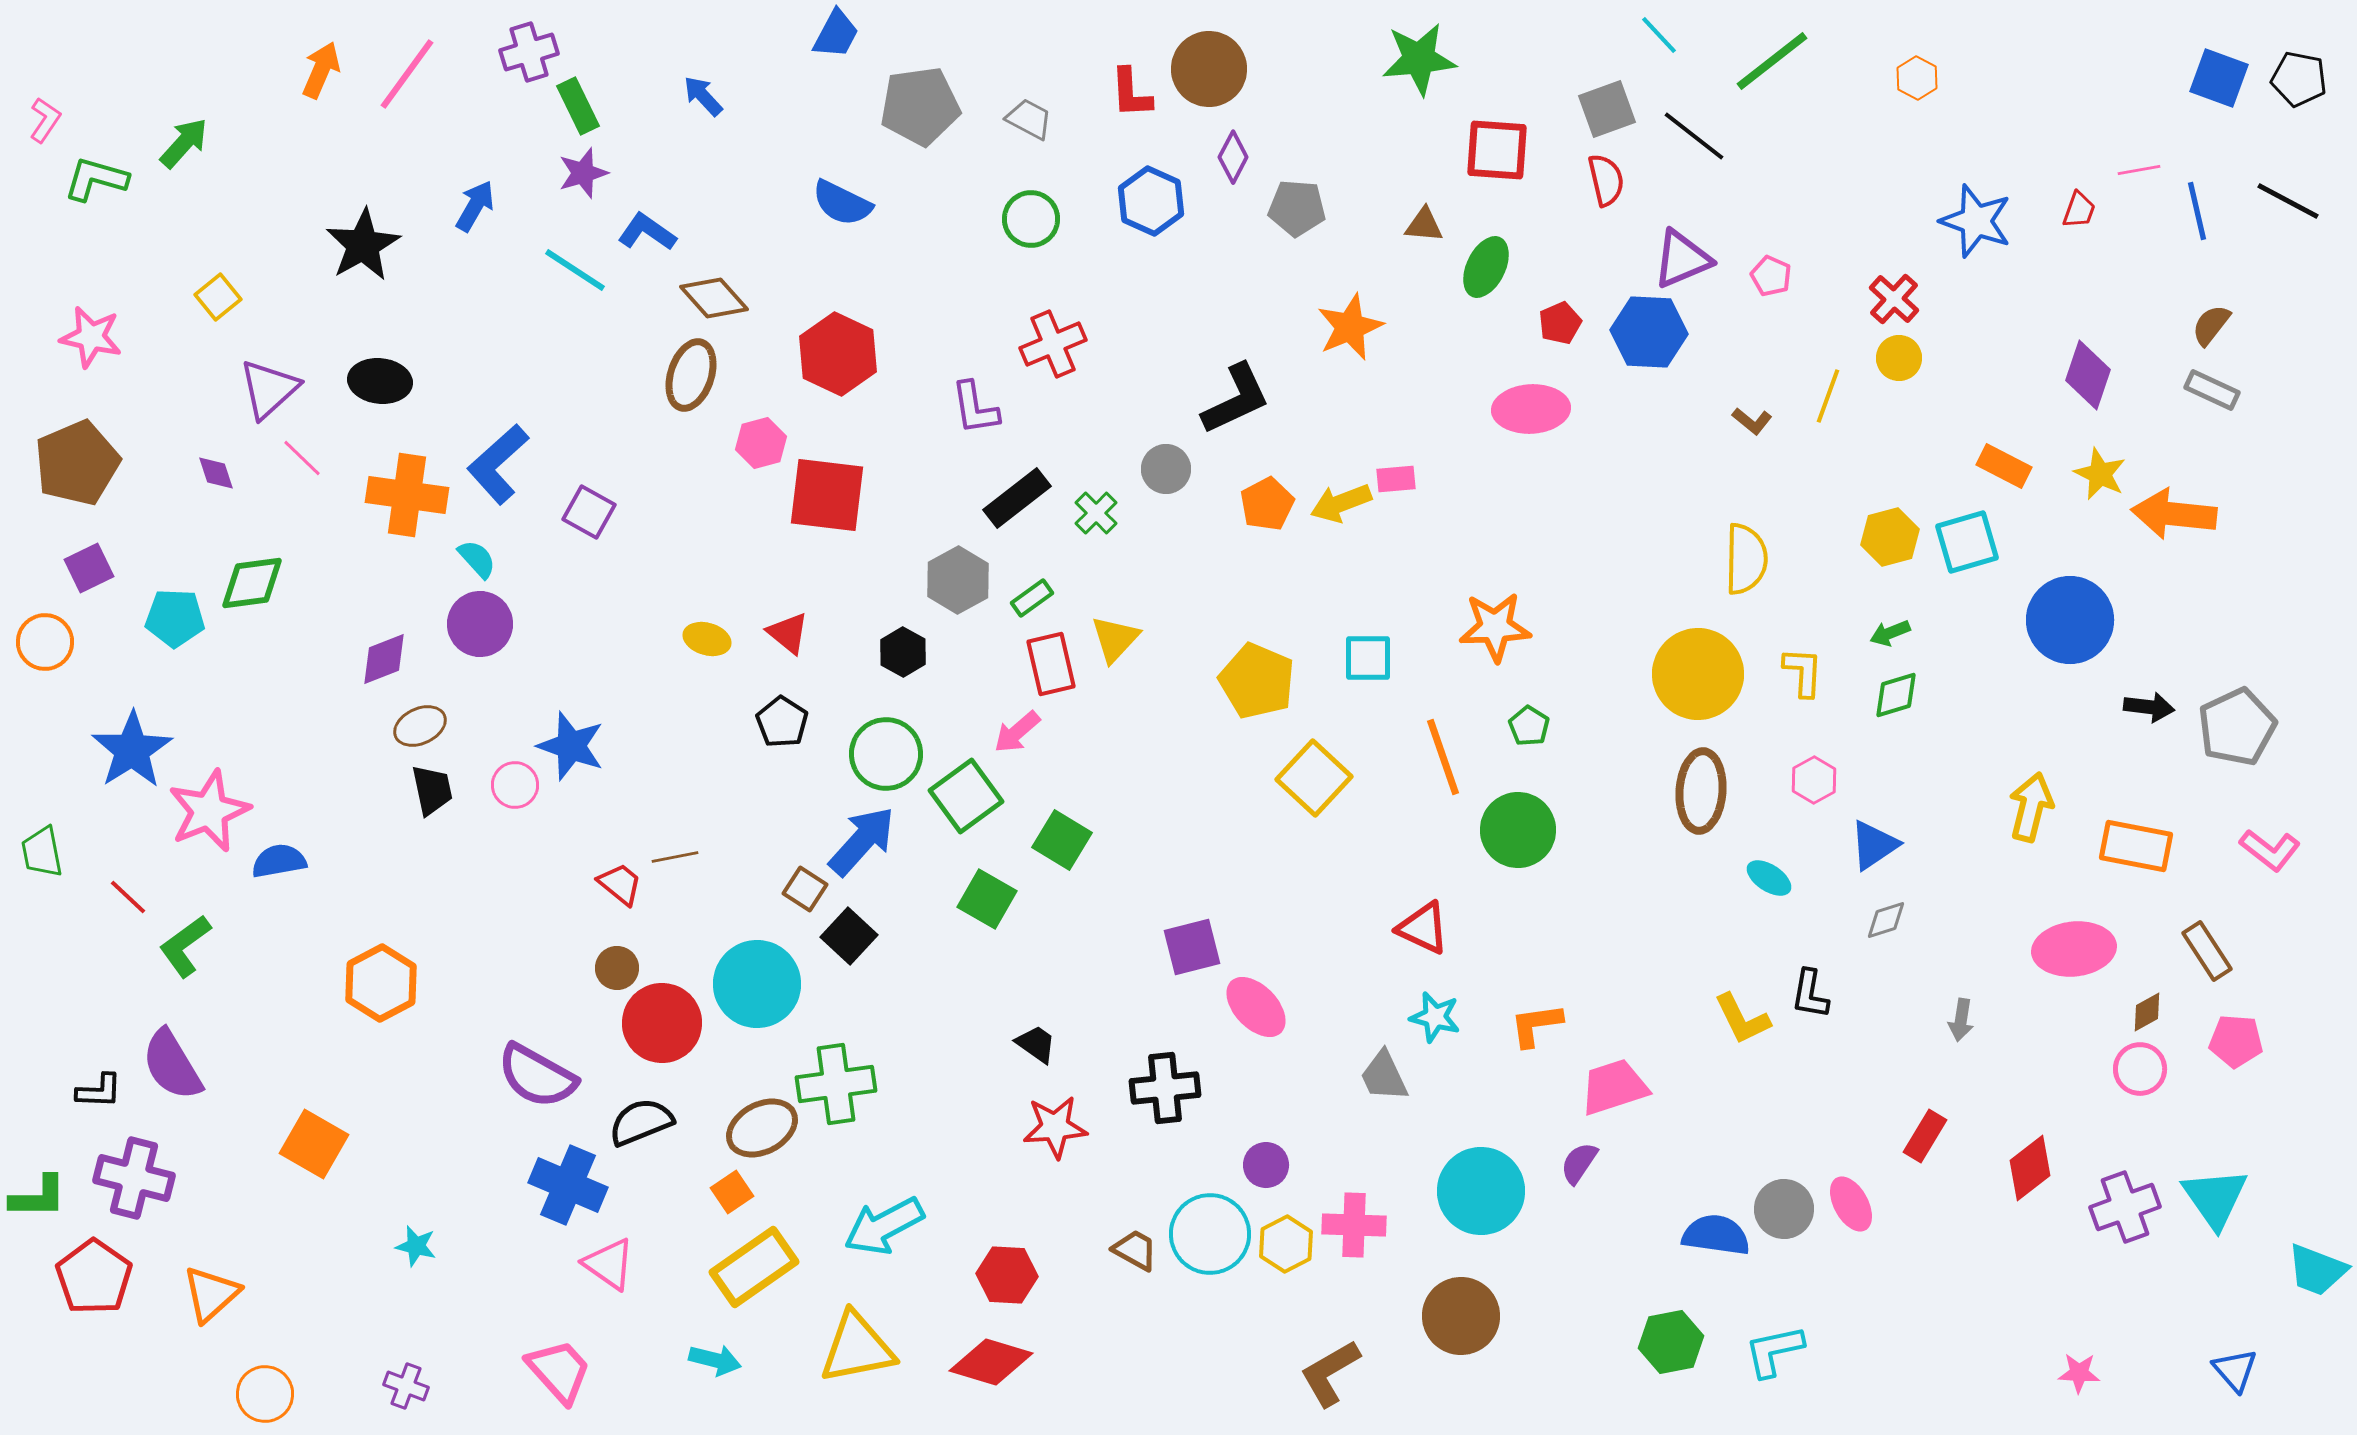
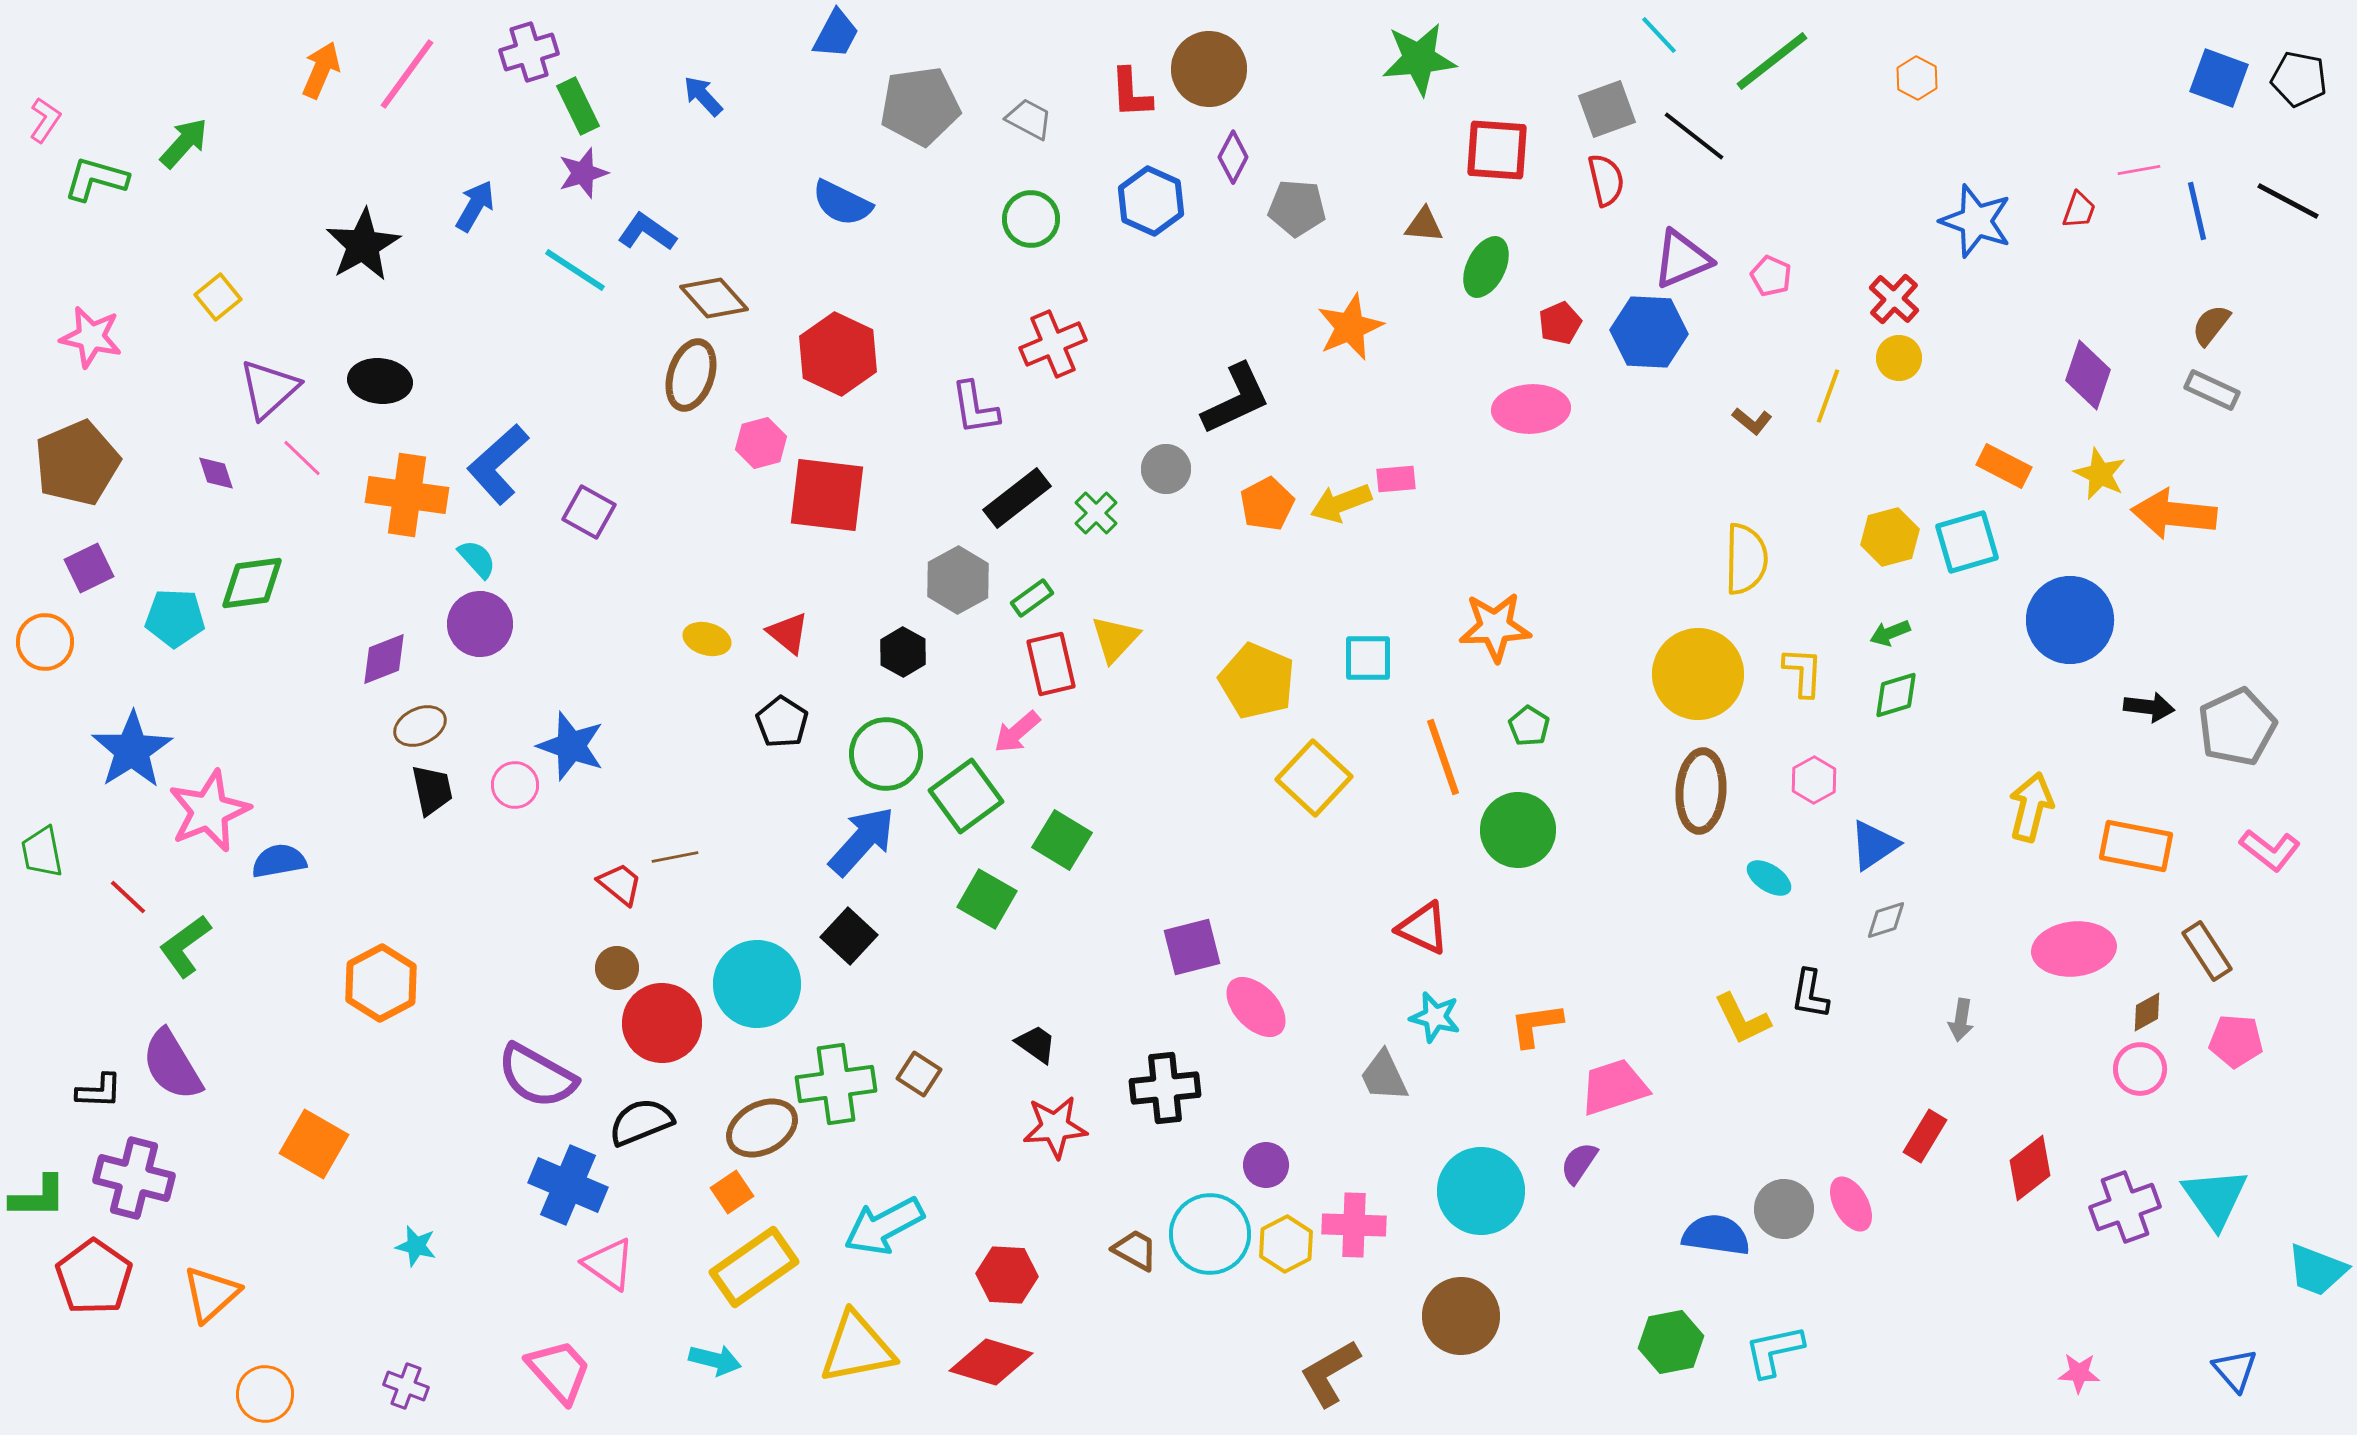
brown square at (805, 889): moved 114 px right, 185 px down
